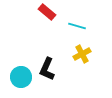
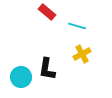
black L-shape: rotated 15 degrees counterclockwise
